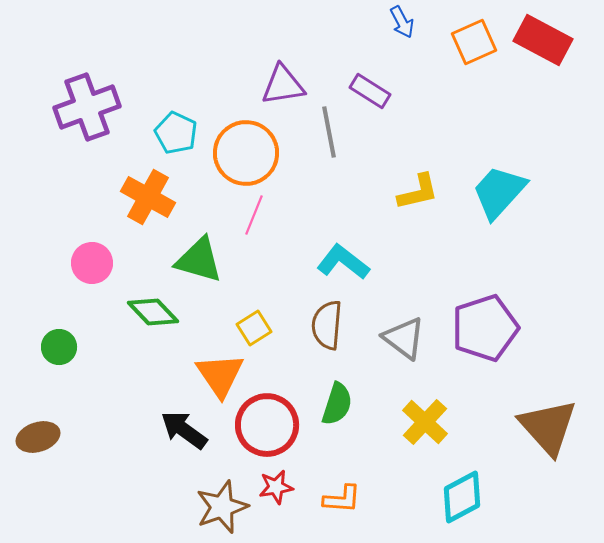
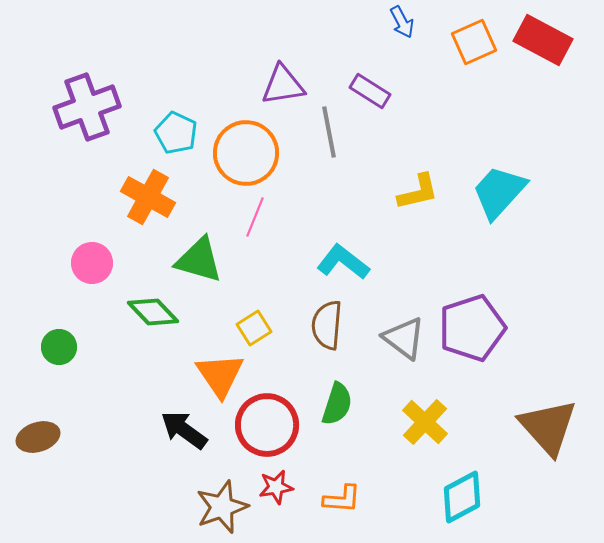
pink line: moved 1 px right, 2 px down
purple pentagon: moved 13 px left
